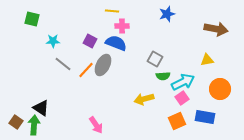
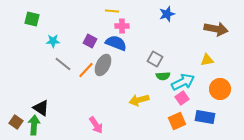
yellow arrow: moved 5 px left, 1 px down
